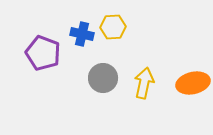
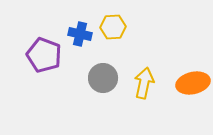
blue cross: moved 2 px left
purple pentagon: moved 1 px right, 2 px down
